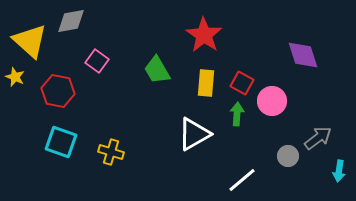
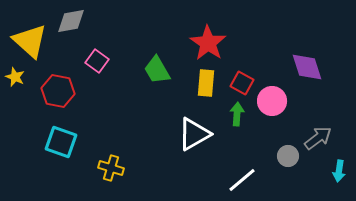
red star: moved 4 px right, 8 px down
purple diamond: moved 4 px right, 12 px down
yellow cross: moved 16 px down
